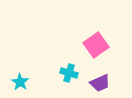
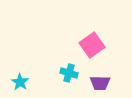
pink square: moved 4 px left
purple trapezoid: rotated 25 degrees clockwise
